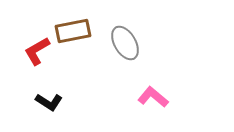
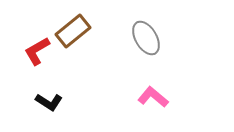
brown rectangle: rotated 28 degrees counterclockwise
gray ellipse: moved 21 px right, 5 px up
